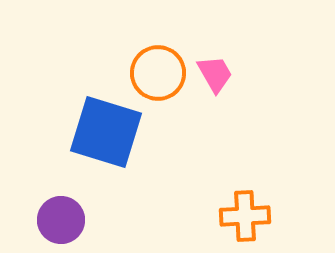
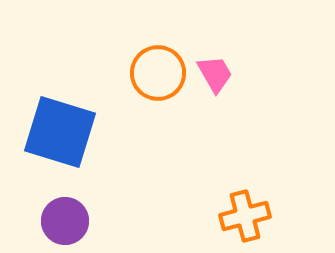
blue square: moved 46 px left
orange cross: rotated 12 degrees counterclockwise
purple circle: moved 4 px right, 1 px down
